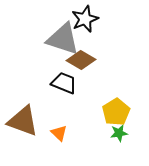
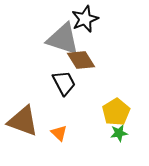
brown diamond: rotated 28 degrees clockwise
black trapezoid: rotated 40 degrees clockwise
